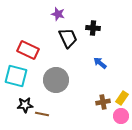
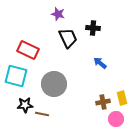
gray circle: moved 2 px left, 4 px down
yellow rectangle: rotated 48 degrees counterclockwise
pink circle: moved 5 px left, 3 px down
